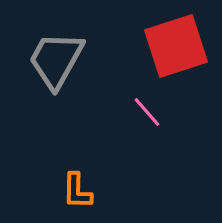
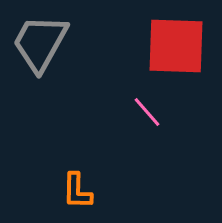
red square: rotated 20 degrees clockwise
gray trapezoid: moved 16 px left, 17 px up
